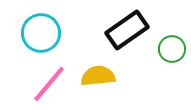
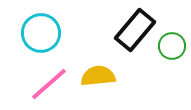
black rectangle: moved 8 px right; rotated 15 degrees counterclockwise
green circle: moved 3 px up
pink line: rotated 9 degrees clockwise
